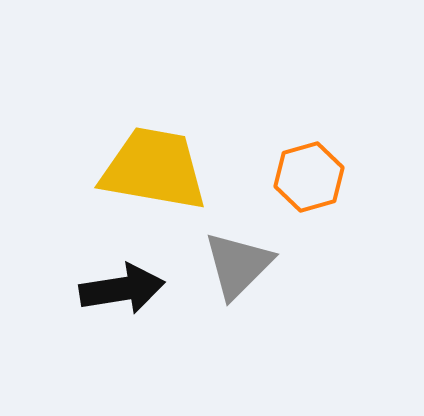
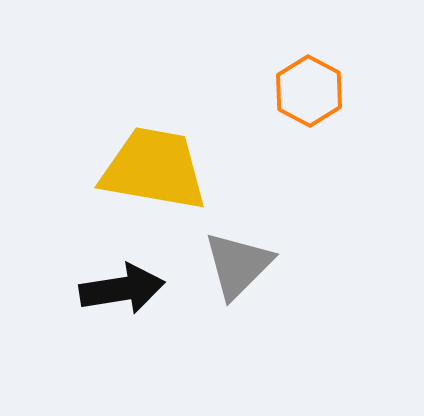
orange hexagon: moved 86 px up; rotated 16 degrees counterclockwise
